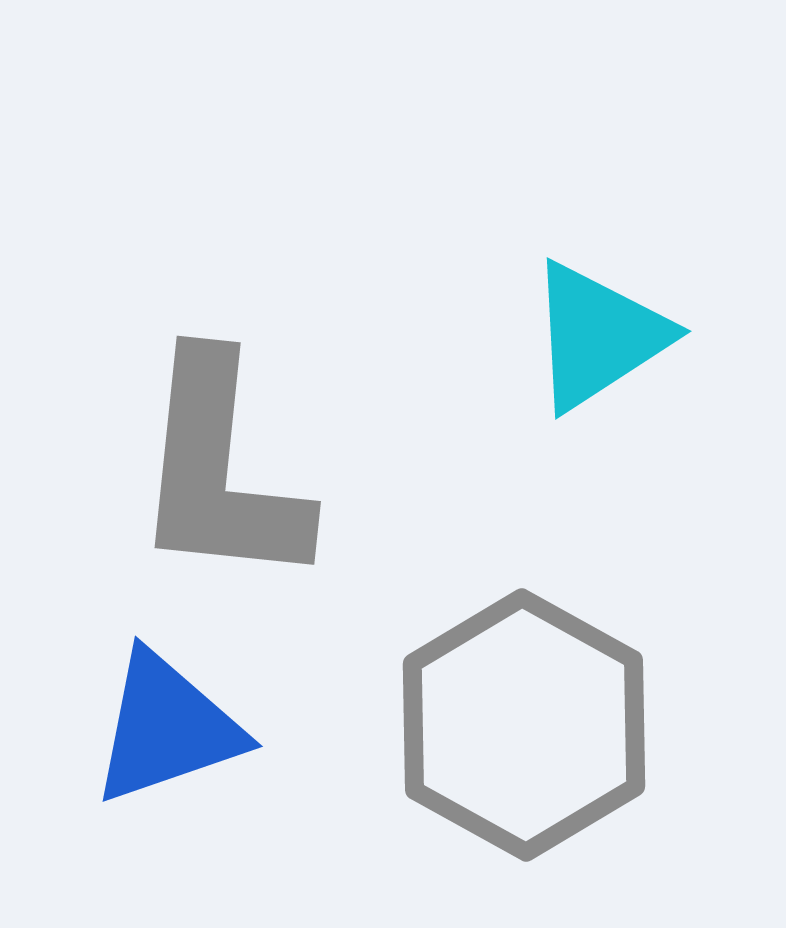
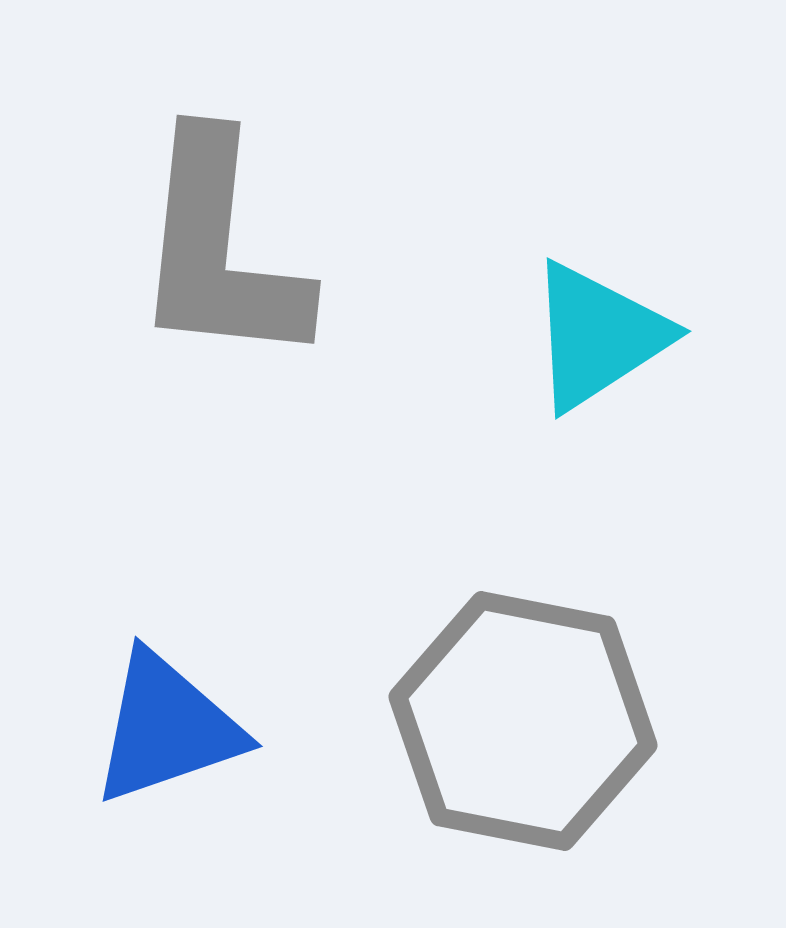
gray L-shape: moved 221 px up
gray hexagon: moved 1 px left, 4 px up; rotated 18 degrees counterclockwise
